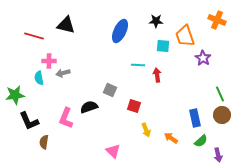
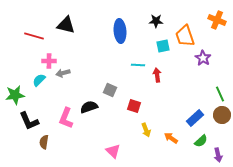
blue ellipse: rotated 30 degrees counterclockwise
cyan square: rotated 16 degrees counterclockwise
cyan semicircle: moved 2 px down; rotated 56 degrees clockwise
blue rectangle: rotated 60 degrees clockwise
